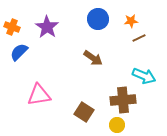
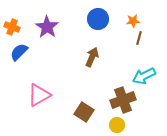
orange star: moved 2 px right
brown line: rotated 48 degrees counterclockwise
brown arrow: moved 1 px left, 1 px up; rotated 102 degrees counterclockwise
cyan arrow: rotated 130 degrees clockwise
pink triangle: rotated 20 degrees counterclockwise
brown cross: rotated 15 degrees counterclockwise
